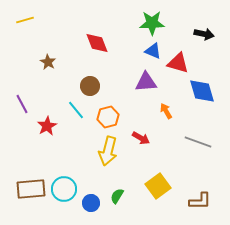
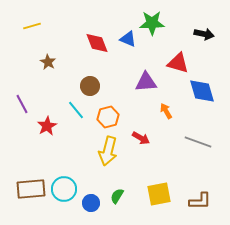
yellow line: moved 7 px right, 6 px down
blue triangle: moved 25 px left, 12 px up
yellow square: moved 1 px right, 8 px down; rotated 25 degrees clockwise
